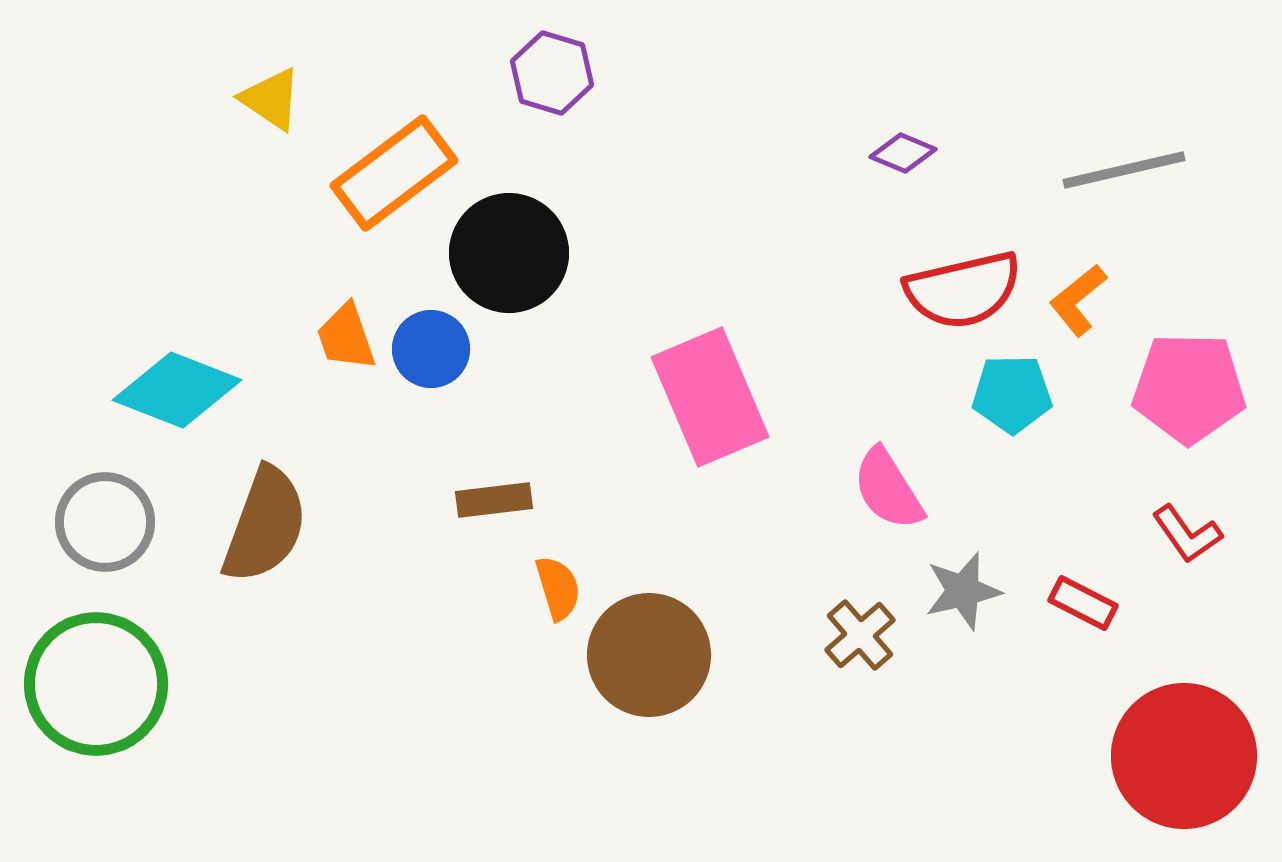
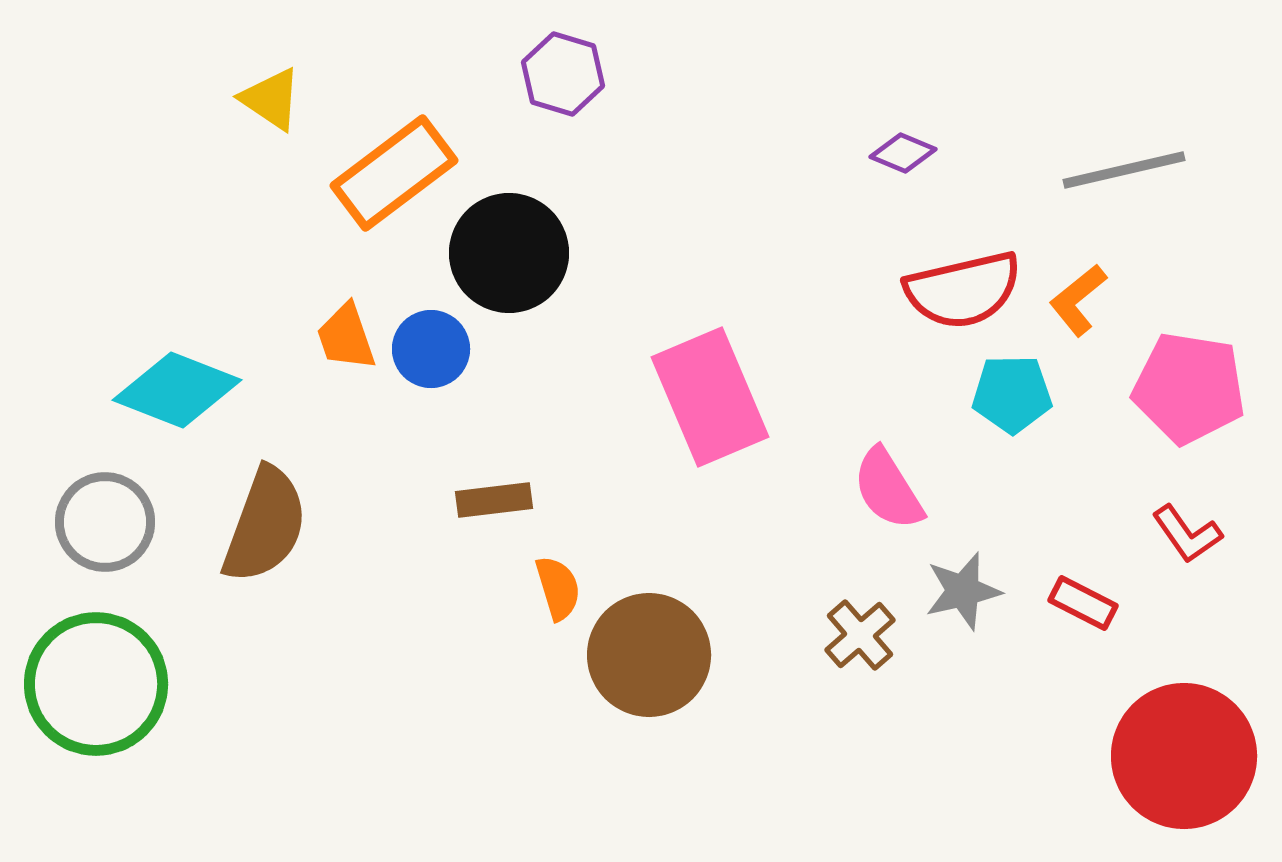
purple hexagon: moved 11 px right, 1 px down
pink pentagon: rotated 8 degrees clockwise
